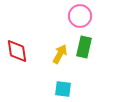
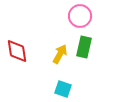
cyan square: rotated 12 degrees clockwise
